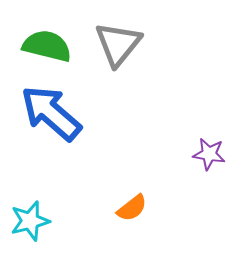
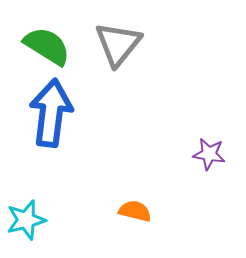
green semicircle: rotated 18 degrees clockwise
blue arrow: rotated 56 degrees clockwise
orange semicircle: moved 3 px right, 3 px down; rotated 128 degrees counterclockwise
cyan star: moved 4 px left, 1 px up
